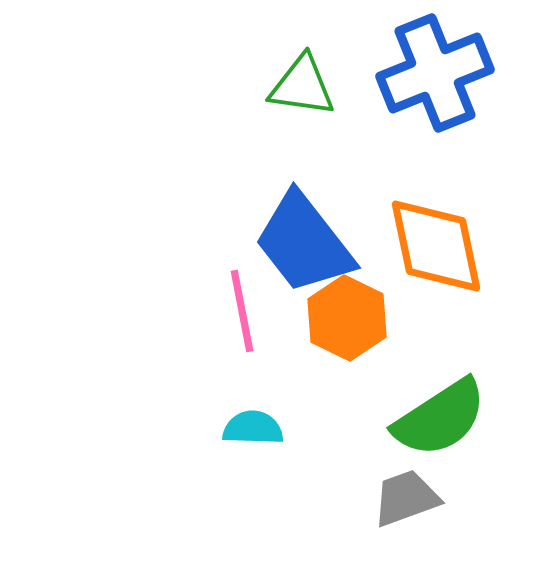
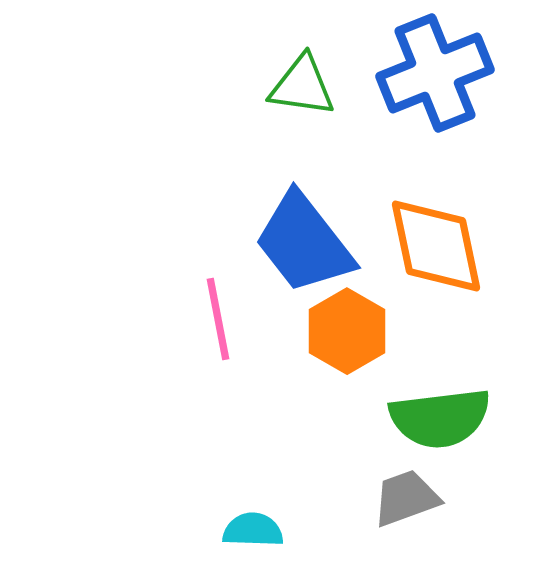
pink line: moved 24 px left, 8 px down
orange hexagon: moved 13 px down; rotated 4 degrees clockwise
green semicircle: rotated 26 degrees clockwise
cyan semicircle: moved 102 px down
